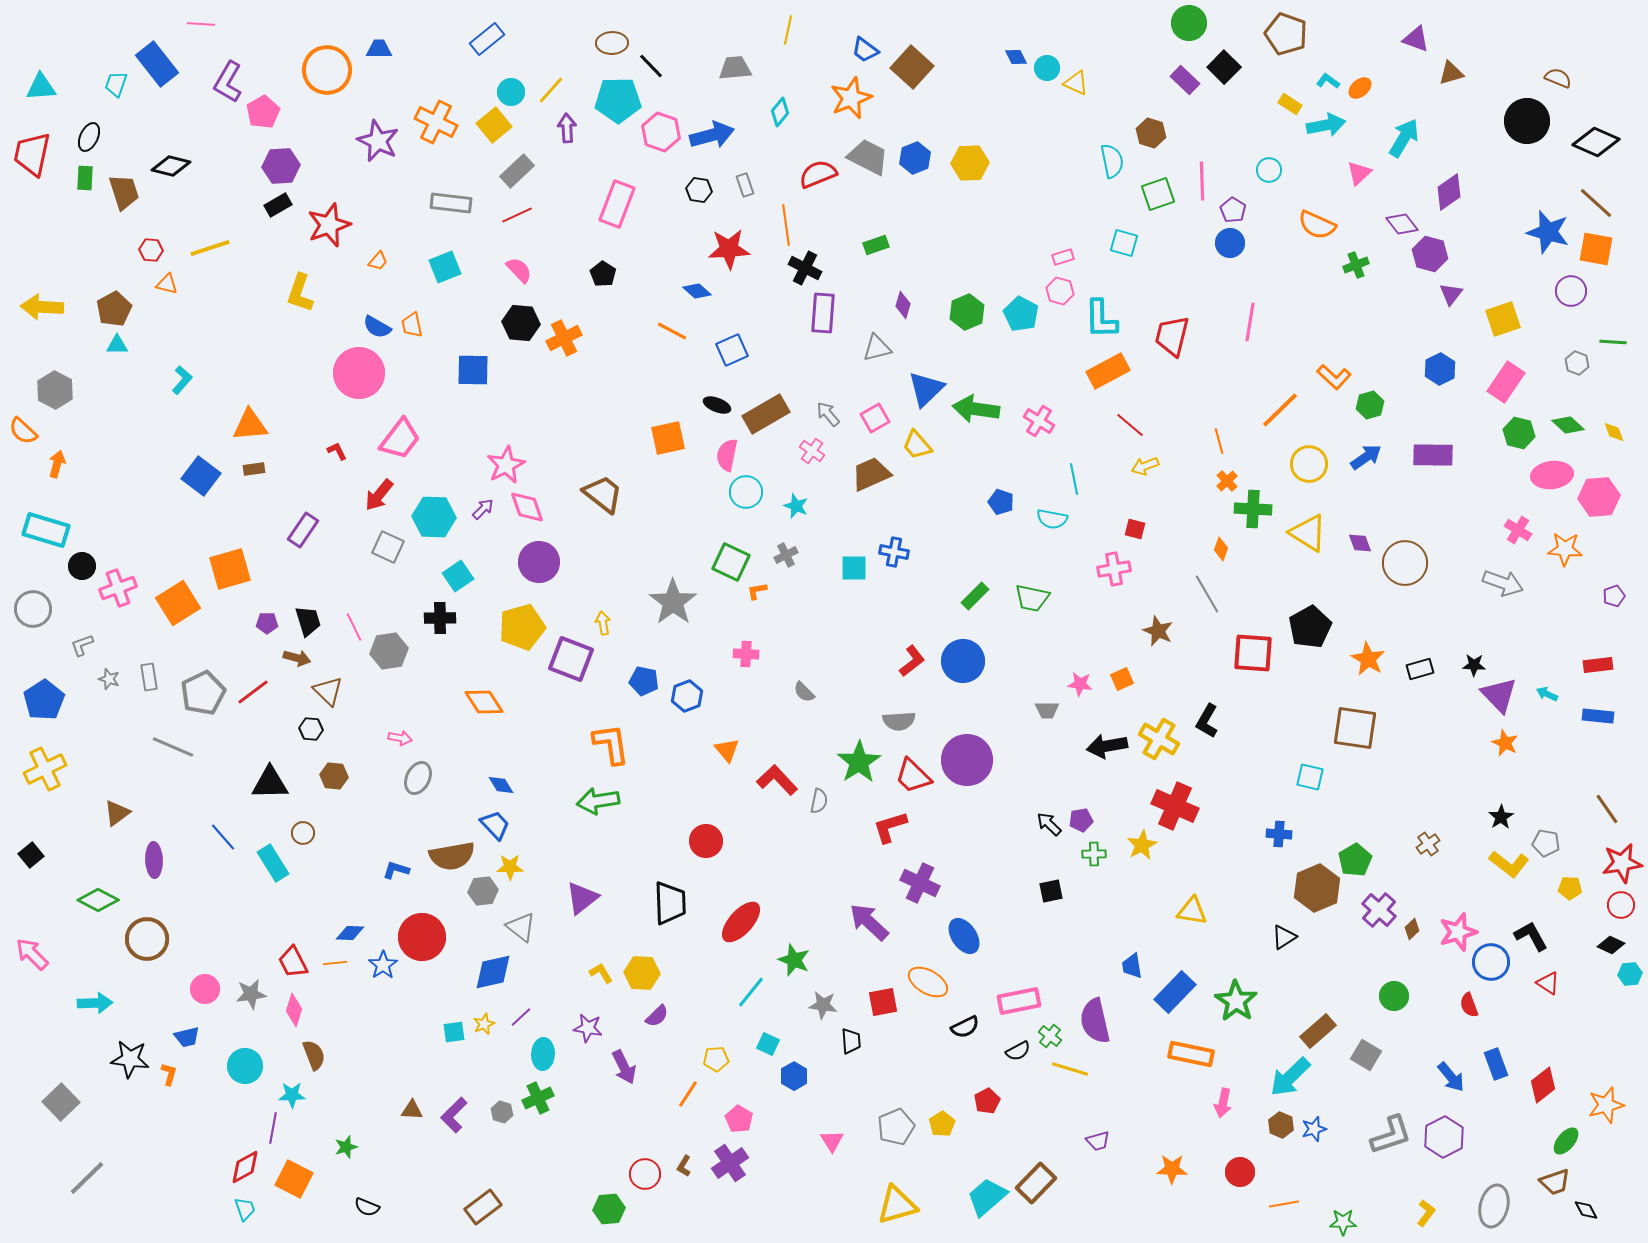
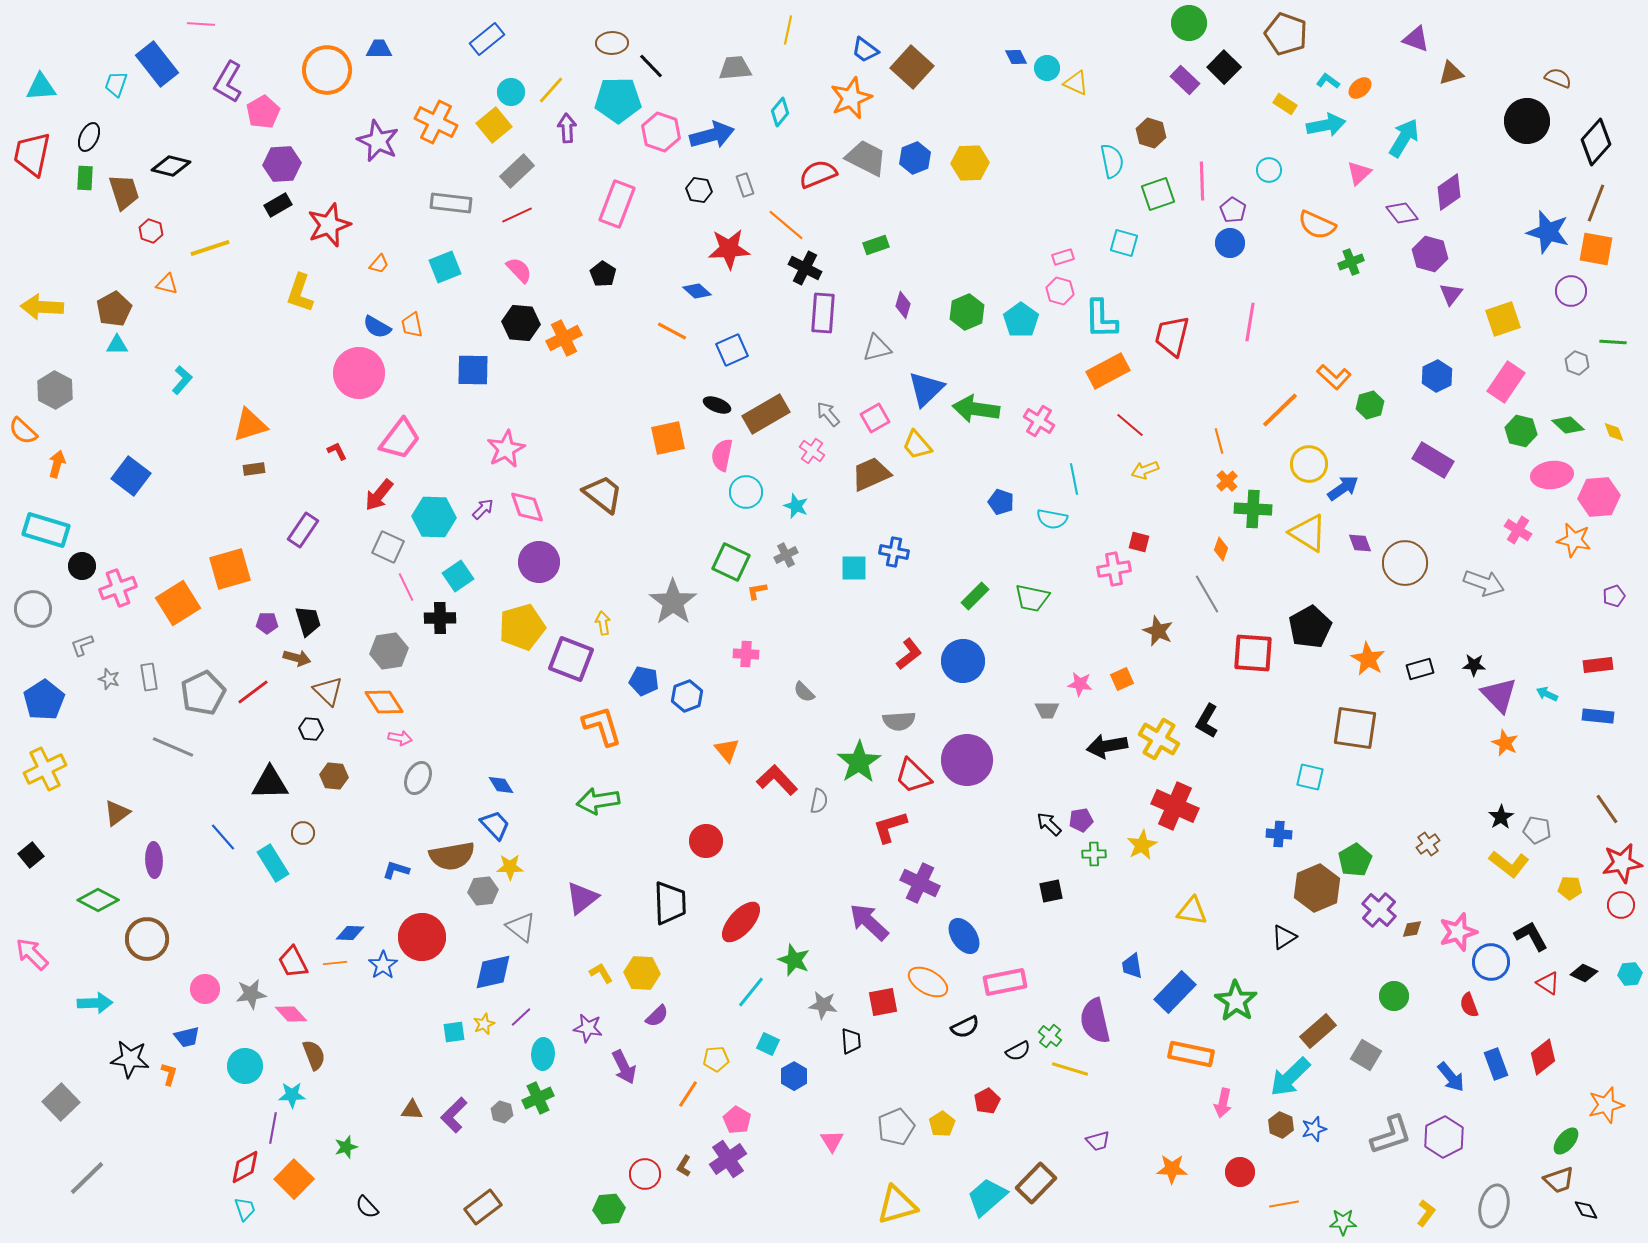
yellow rectangle at (1290, 104): moved 5 px left
black diamond at (1596, 142): rotated 72 degrees counterclockwise
gray trapezoid at (868, 157): moved 2 px left, 1 px down
purple hexagon at (281, 166): moved 1 px right, 2 px up
brown line at (1596, 203): rotated 69 degrees clockwise
purple diamond at (1402, 224): moved 11 px up
orange line at (786, 225): rotated 42 degrees counterclockwise
red hexagon at (151, 250): moved 19 px up; rotated 15 degrees clockwise
orange trapezoid at (378, 261): moved 1 px right, 3 px down
green cross at (1356, 265): moved 5 px left, 3 px up
cyan pentagon at (1021, 314): moved 6 px down; rotated 8 degrees clockwise
blue hexagon at (1440, 369): moved 3 px left, 7 px down
orange triangle at (250, 425): rotated 12 degrees counterclockwise
green hexagon at (1519, 433): moved 2 px right, 2 px up
pink semicircle at (727, 455): moved 5 px left
purple rectangle at (1433, 455): moved 5 px down; rotated 30 degrees clockwise
blue arrow at (1366, 457): moved 23 px left, 31 px down
pink star at (506, 465): moved 16 px up
yellow arrow at (1145, 466): moved 4 px down
blue square at (201, 476): moved 70 px left
red square at (1135, 529): moved 4 px right, 13 px down
orange star at (1565, 549): moved 9 px right, 9 px up; rotated 8 degrees clockwise
gray arrow at (1503, 583): moved 19 px left
pink line at (354, 627): moved 52 px right, 40 px up
red L-shape at (912, 661): moved 3 px left, 7 px up
orange diamond at (484, 702): moved 100 px left
orange L-shape at (611, 744): moved 9 px left, 18 px up; rotated 9 degrees counterclockwise
gray pentagon at (1546, 843): moved 9 px left, 13 px up
brown diamond at (1412, 929): rotated 35 degrees clockwise
black diamond at (1611, 945): moved 27 px left, 28 px down
pink rectangle at (1019, 1001): moved 14 px left, 19 px up
pink diamond at (294, 1010): moved 3 px left, 4 px down; rotated 60 degrees counterclockwise
red diamond at (1543, 1085): moved 28 px up
pink pentagon at (739, 1119): moved 2 px left, 1 px down
purple cross at (730, 1163): moved 2 px left, 4 px up
orange square at (294, 1179): rotated 18 degrees clockwise
brown trapezoid at (1555, 1182): moved 4 px right, 2 px up
black semicircle at (367, 1207): rotated 25 degrees clockwise
